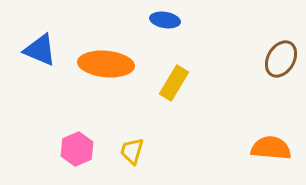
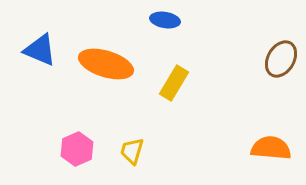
orange ellipse: rotated 12 degrees clockwise
